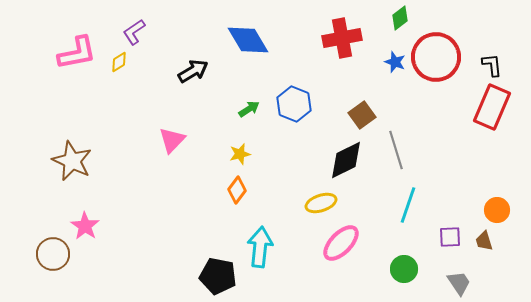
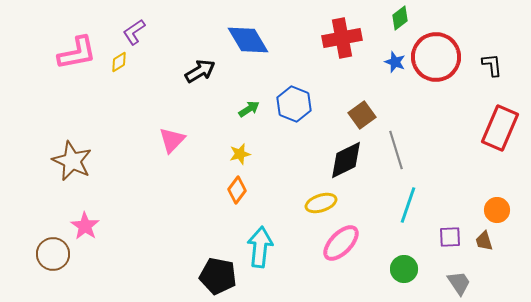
black arrow: moved 7 px right
red rectangle: moved 8 px right, 21 px down
